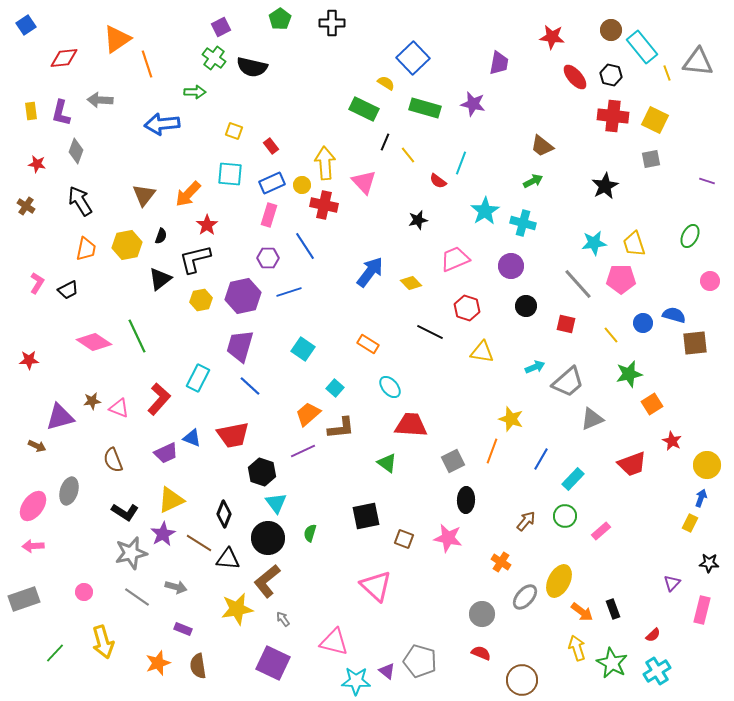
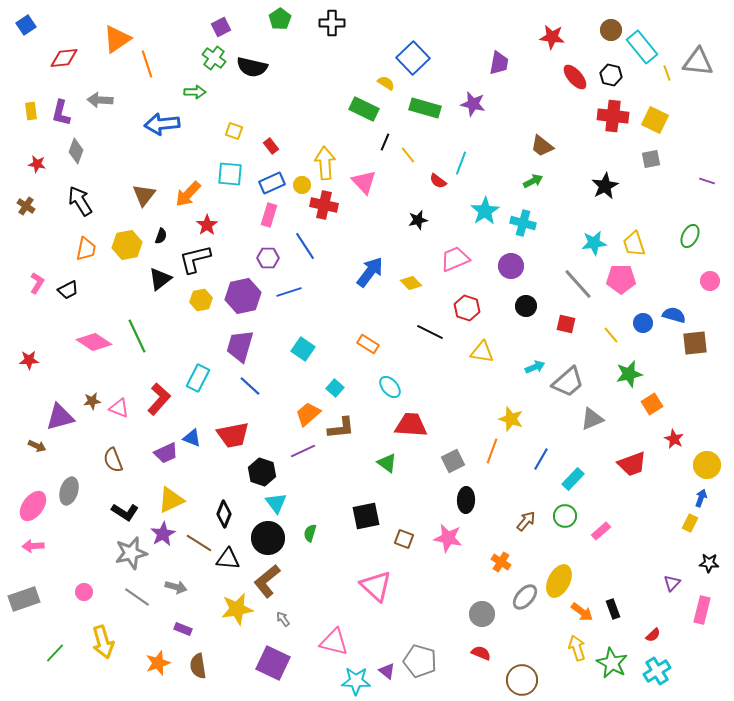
red star at (672, 441): moved 2 px right, 2 px up
